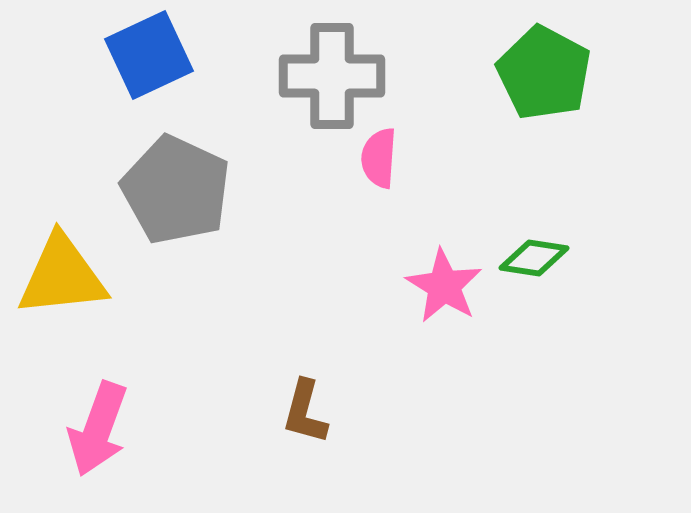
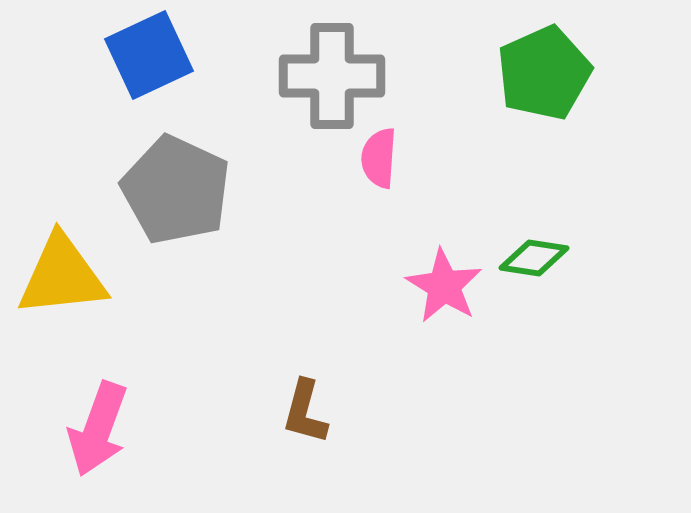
green pentagon: rotated 20 degrees clockwise
